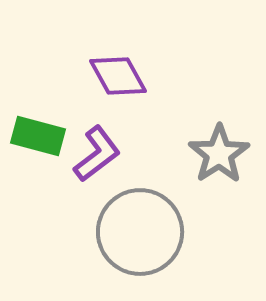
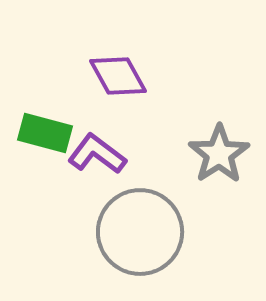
green rectangle: moved 7 px right, 3 px up
purple L-shape: rotated 106 degrees counterclockwise
